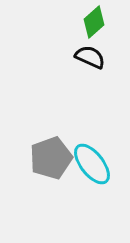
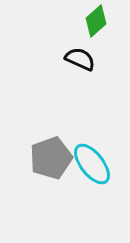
green diamond: moved 2 px right, 1 px up
black semicircle: moved 10 px left, 2 px down
